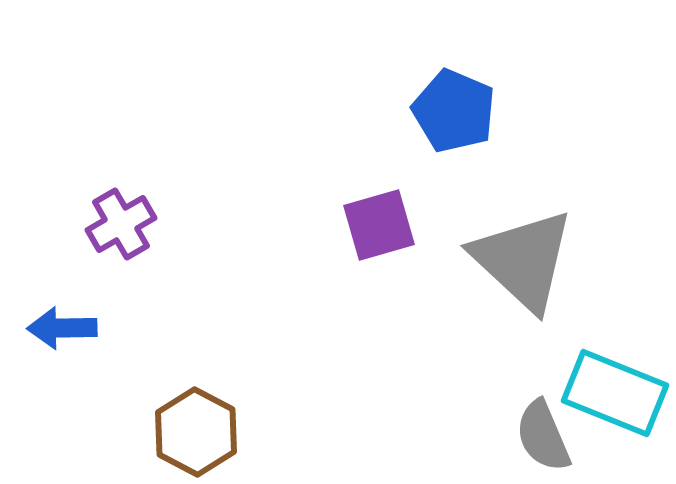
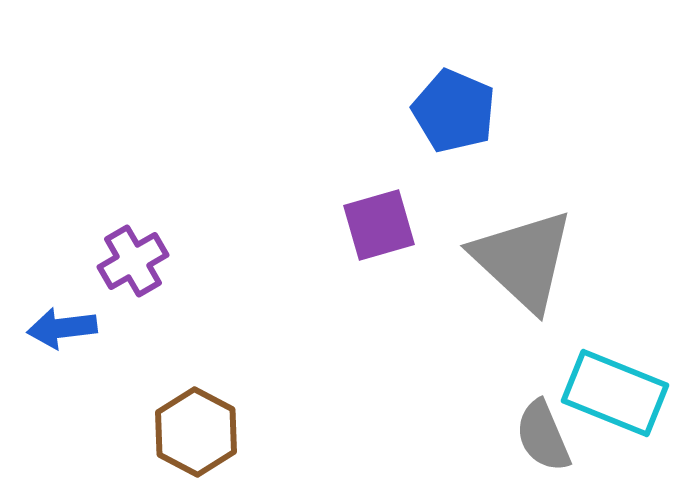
purple cross: moved 12 px right, 37 px down
blue arrow: rotated 6 degrees counterclockwise
